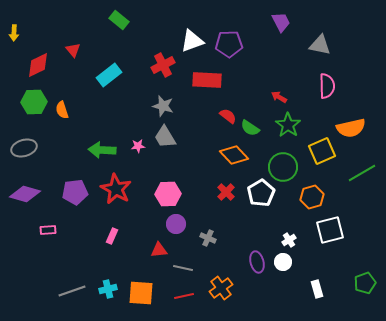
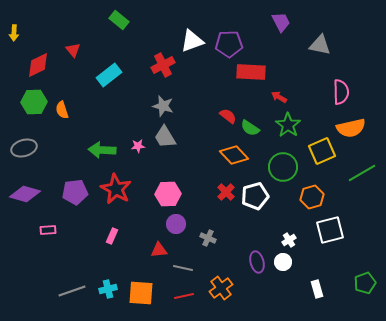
red rectangle at (207, 80): moved 44 px right, 8 px up
pink semicircle at (327, 86): moved 14 px right, 6 px down
white pentagon at (261, 193): moved 6 px left, 3 px down; rotated 16 degrees clockwise
